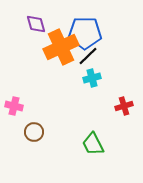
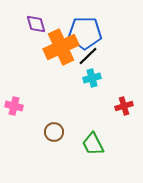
brown circle: moved 20 px right
